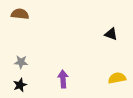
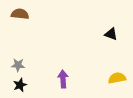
gray star: moved 3 px left, 3 px down
